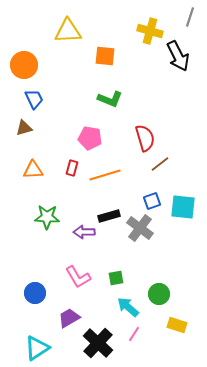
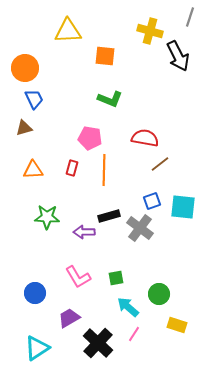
orange circle: moved 1 px right, 3 px down
red semicircle: rotated 64 degrees counterclockwise
orange line: moved 1 px left, 5 px up; rotated 72 degrees counterclockwise
